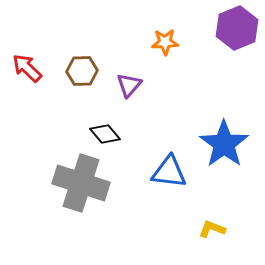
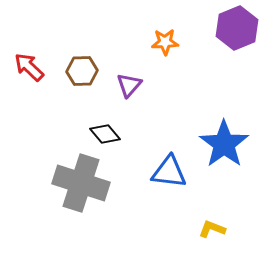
red arrow: moved 2 px right, 1 px up
